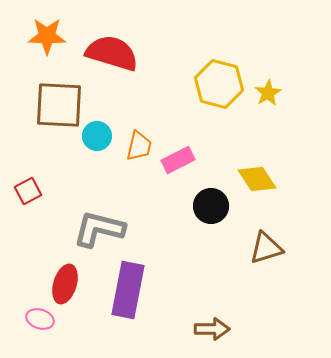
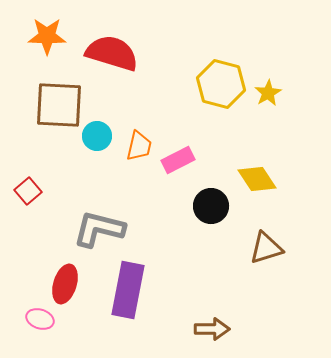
yellow hexagon: moved 2 px right
red square: rotated 12 degrees counterclockwise
